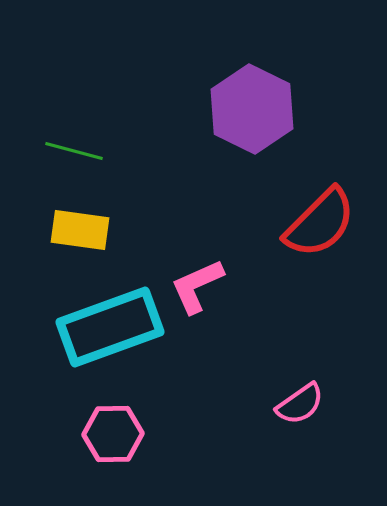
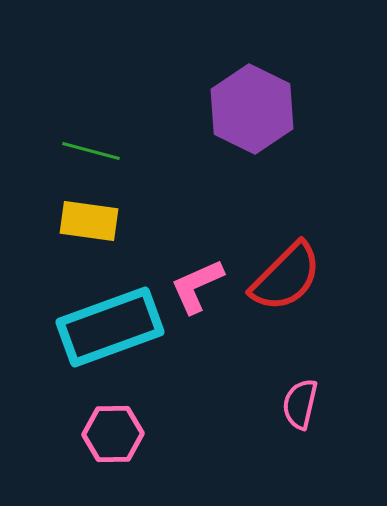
green line: moved 17 px right
red semicircle: moved 34 px left, 54 px down
yellow rectangle: moved 9 px right, 9 px up
pink semicircle: rotated 138 degrees clockwise
